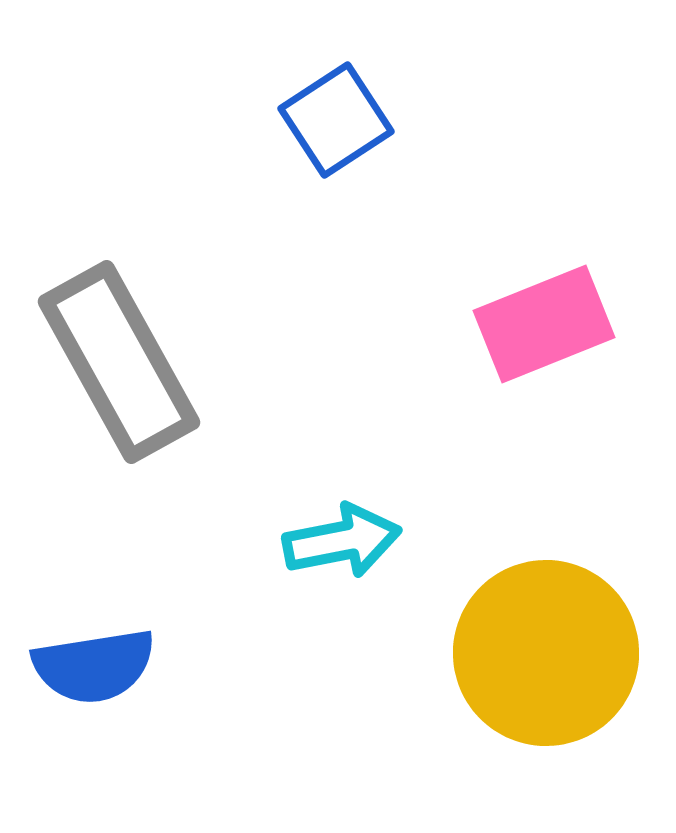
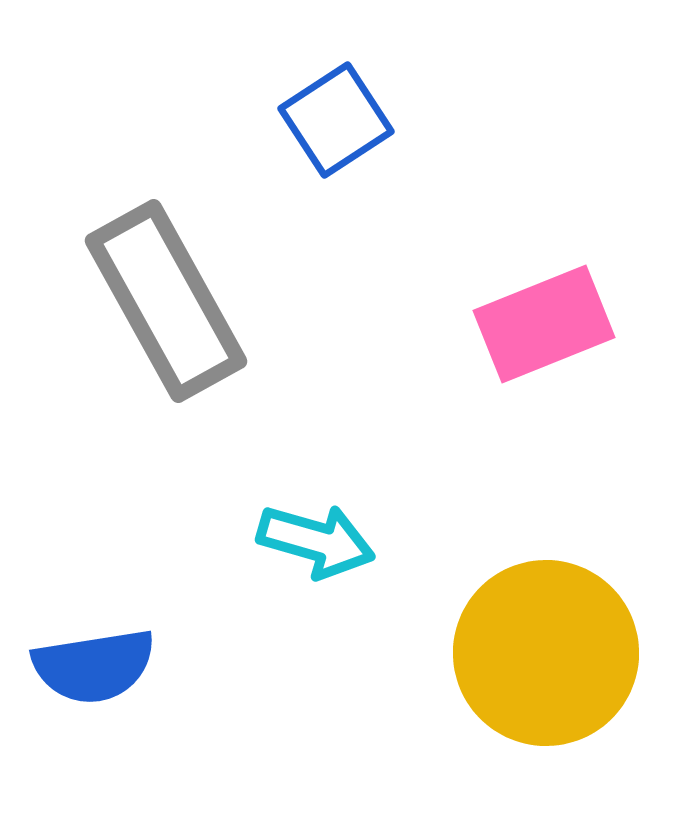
gray rectangle: moved 47 px right, 61 px up
cyan arrow: moved 26 px left; rotated 27 degrees clockwise
